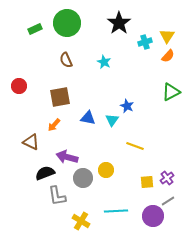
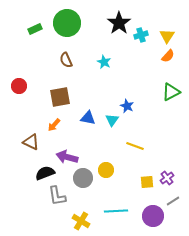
cyan cross: moved 4 px left, 7 px up
gray line: moved 5 px right
